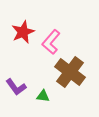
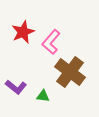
purple L-shape: rotated 15 degrees counterclockwise
